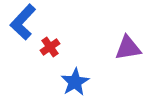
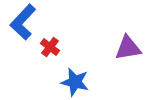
red cross: rotated 18 degrees counterclockwise
blue star: rotated 28 degrees counterclockwise
